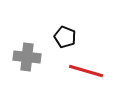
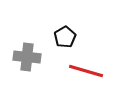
black pentagon: rotated 20 degrees clockwise
